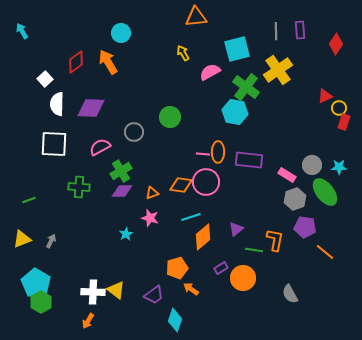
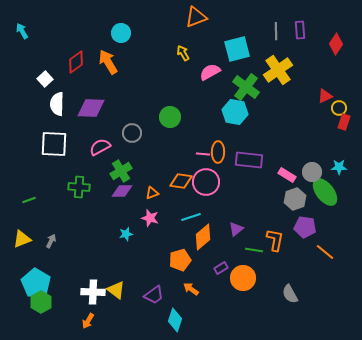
orange triangle at (196, 17): rotated 15 degrees counterclockwise
gray circle at (134, 132): moved 2 px left, 1 px down
gray circle at (312, 165): moved 7 px down
orange diamond at (181, 185): moved 4 px up
cyan star at (126, 234): rotated 16 degrees clockwise
orange pentagon at (177, 268): moved 3 px right, 8 px up
